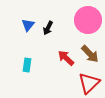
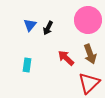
blue triangle: moved 2 px right
brown arrow: rotated 24 degrees clockwise
